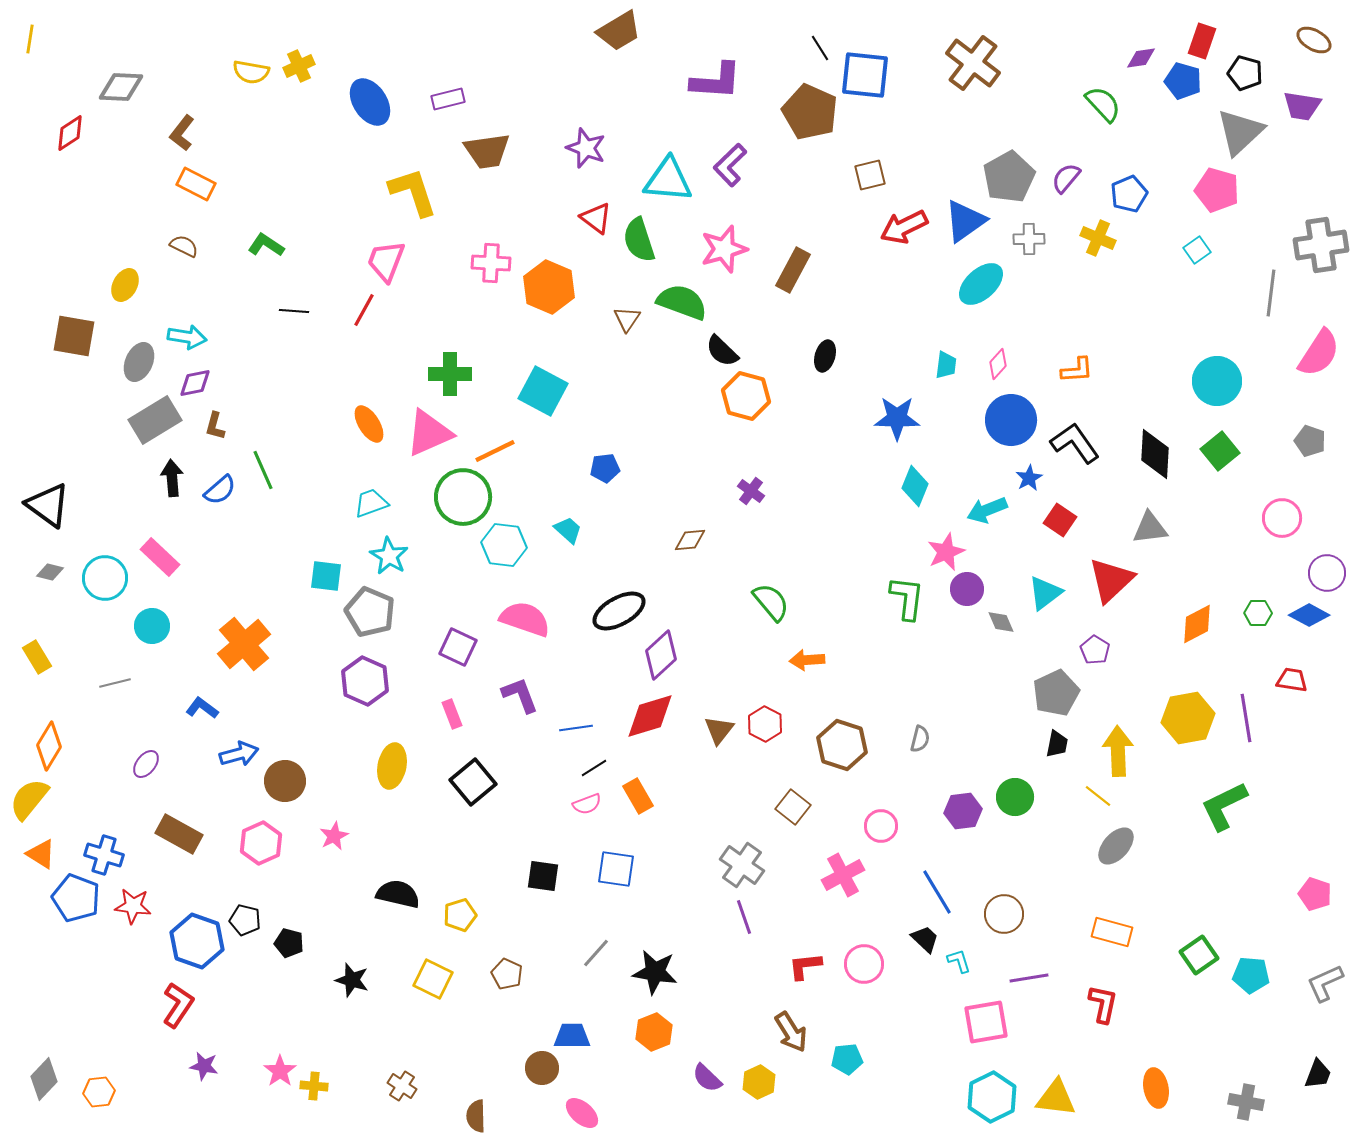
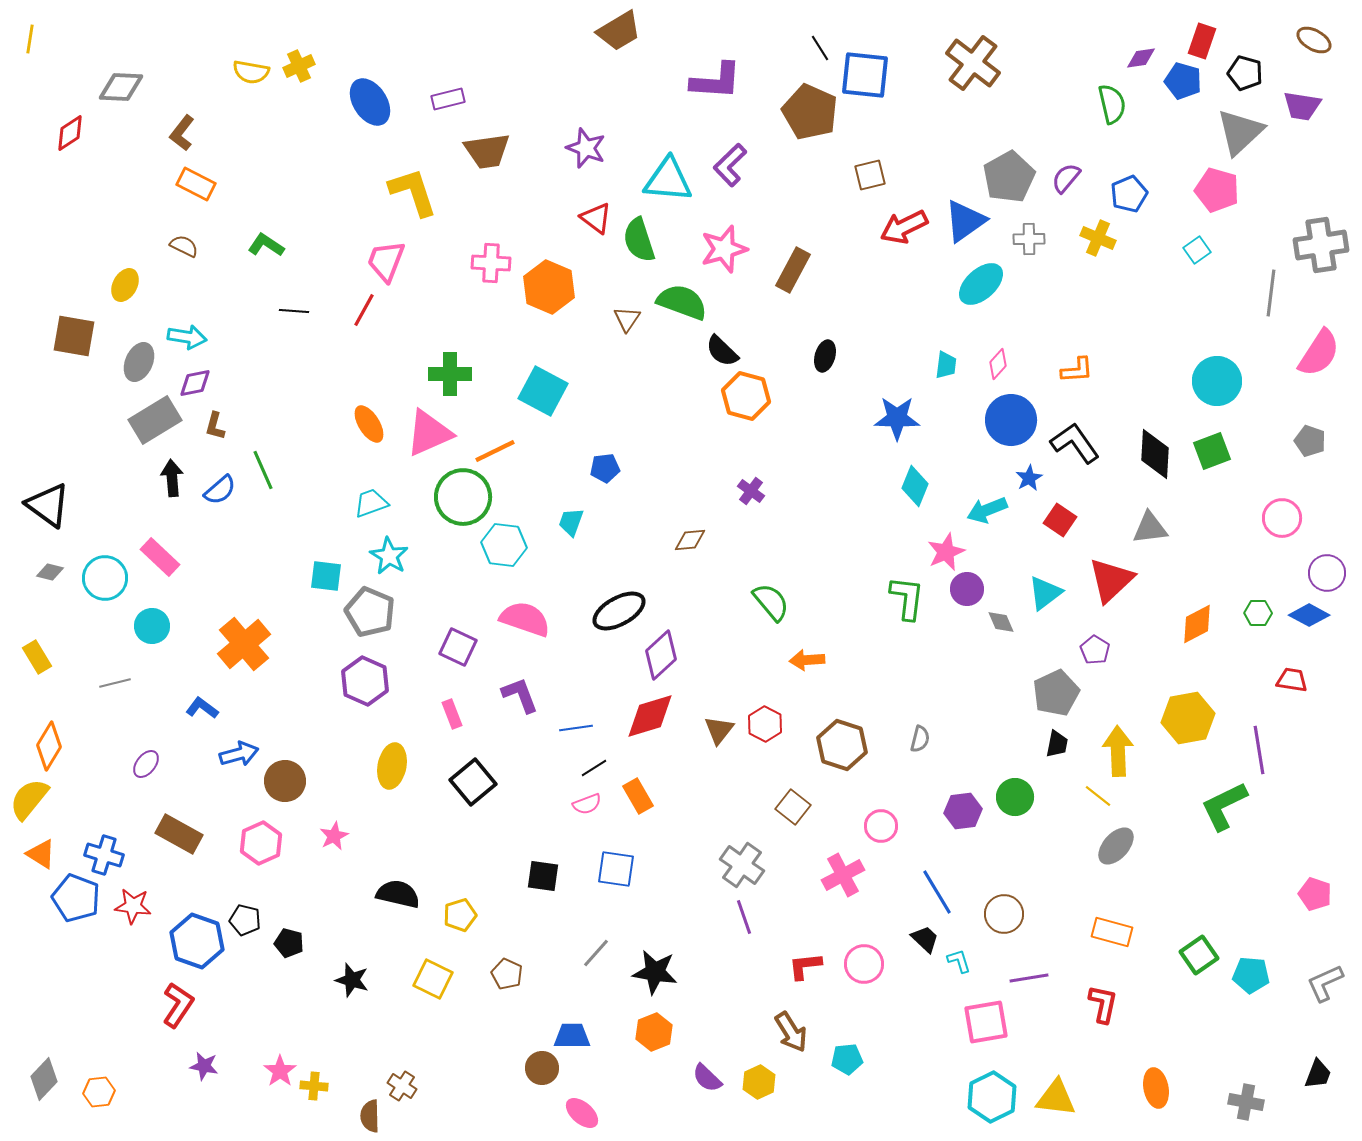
green semicircle at (1103, 104): moved 9 px right; rotated 30 degrees clockwise
green square at (1220, 451): moved 8 px left; rotated 18 degrees clockwise
cyan trapezoid at (568, 530): moved 3 px right, 8 px up; rotated 112 degrees counterclockwise
purple line at (1246, 718): moved 13 px right, 32 px down
brown semicircle at (476, 1116): moved 106 px left
